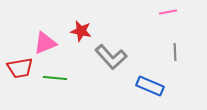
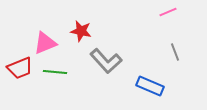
pink line: rotated 12 degrees counterclockwise
gray line: rotated 18 degrees counterclockwise
gray L-shape: moved 5 px left, 4 px down
red trapezoid: rotated 12 degrees counterclockwise
green line: moved 6 px up
